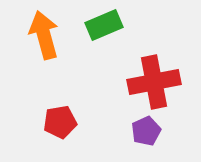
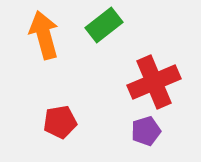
green rectangle: rotated 15 degrees counterclockwise
red cross: rotated 12 degrees counterclockwise
purple pentagon: rotated 8 degrees clockwise
